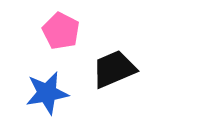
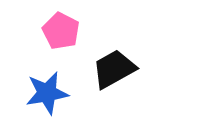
black trapezoid: rotated 6 degrees counterclockwise
